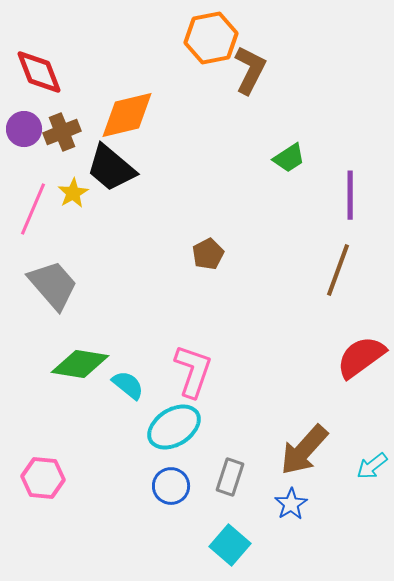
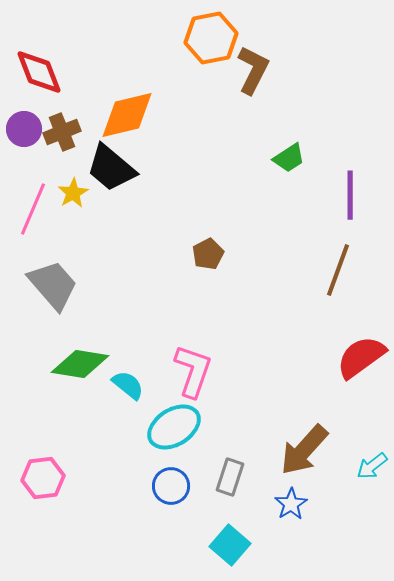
brown L-shape: moved 3 px right
pink hexagon: rotated 12 degrees counterclockwise
